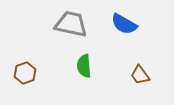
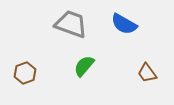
gray trapezoid: rotated 8 degrees clockwise
green semicircle: rotated 45 degrees clockwise
brown trapezoid: moved 7 px right, 2 px up
